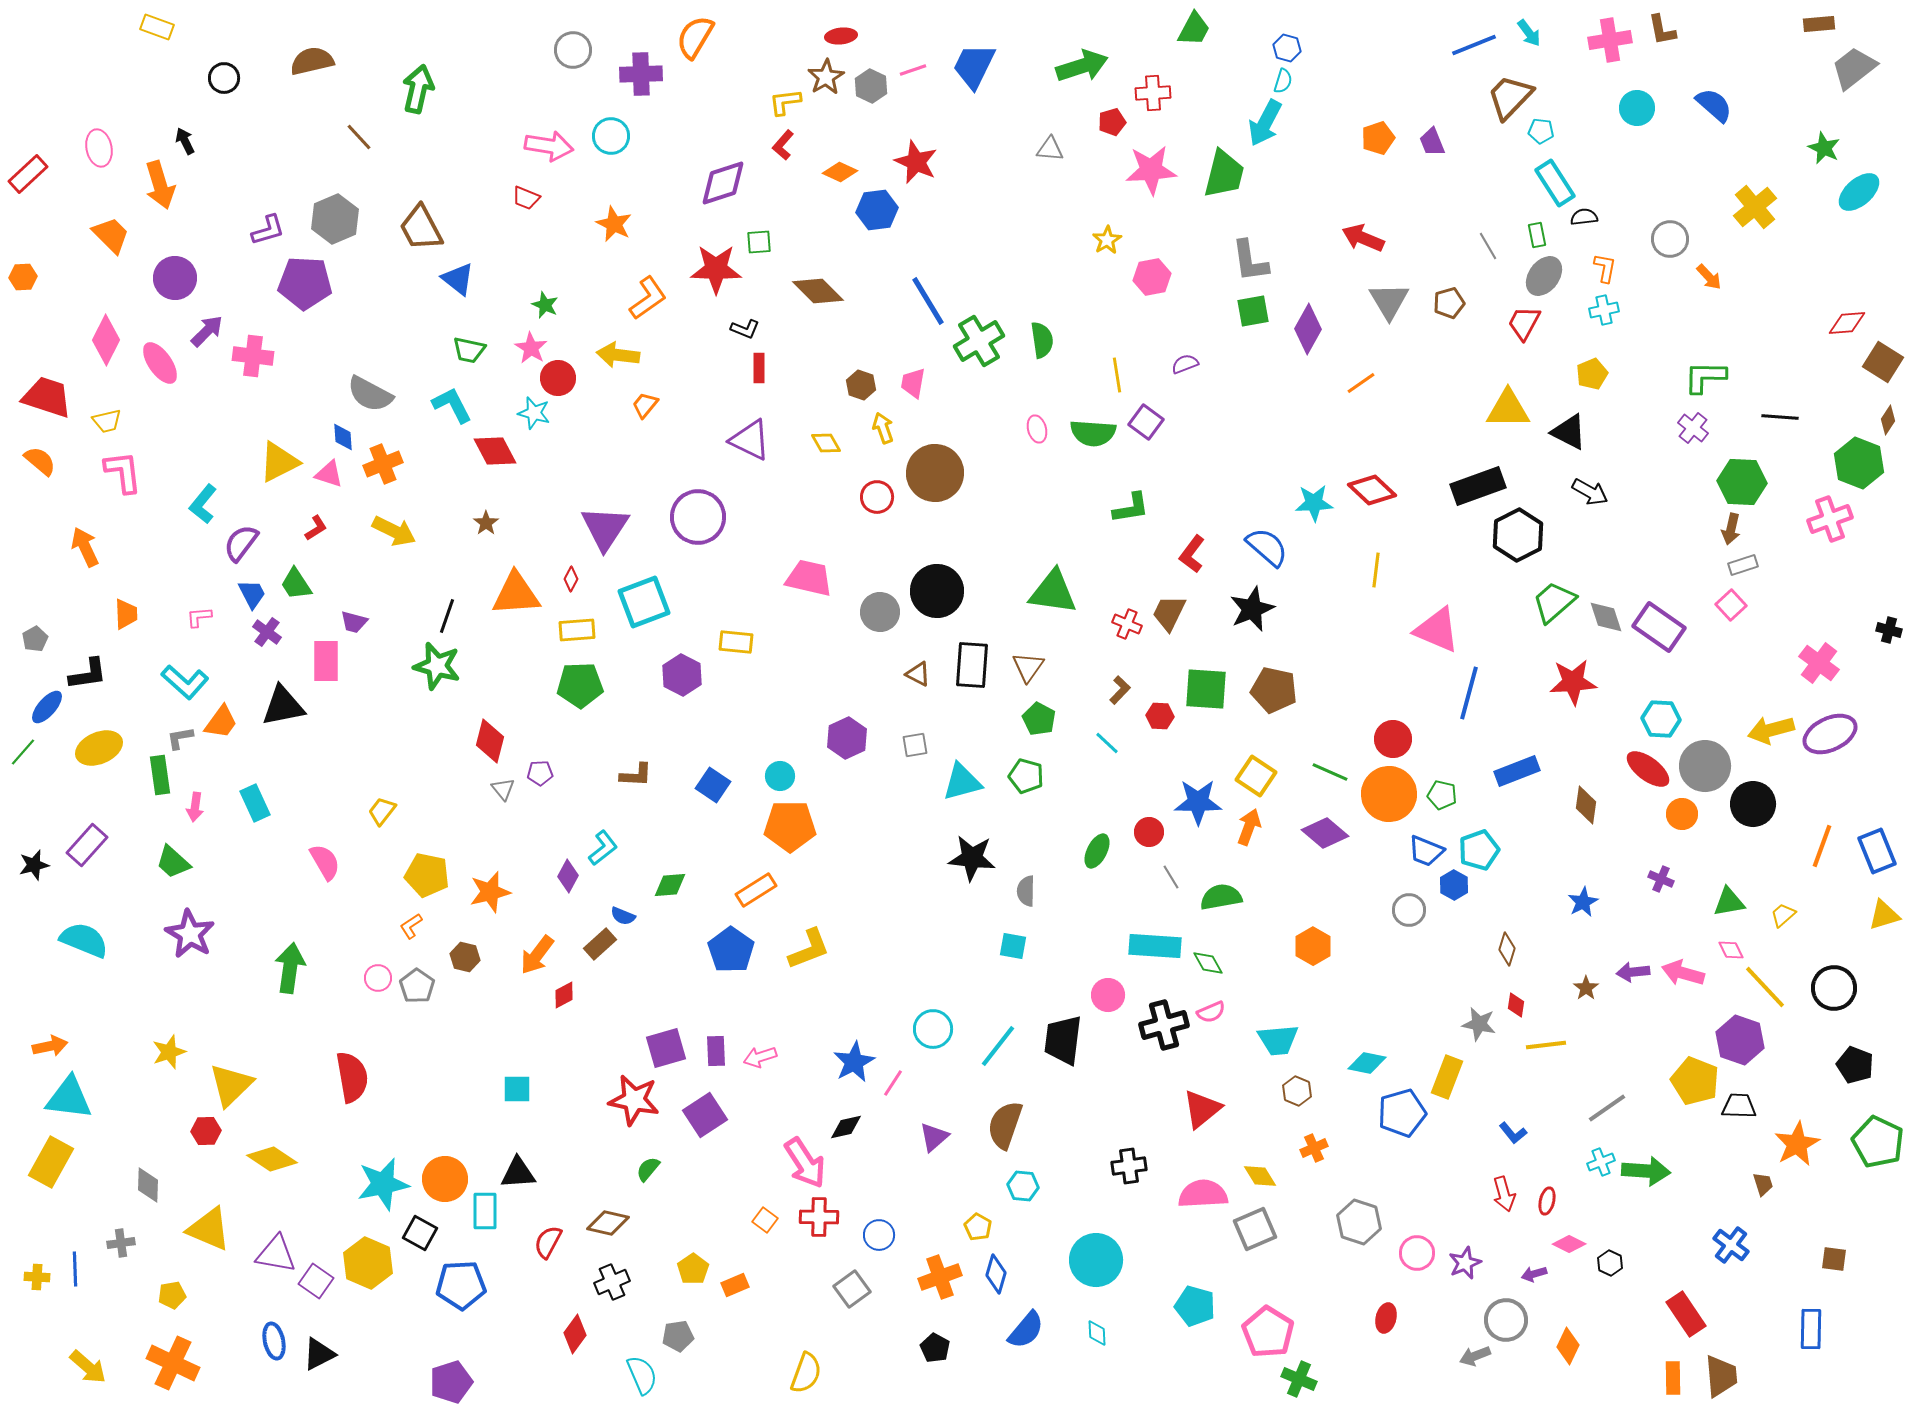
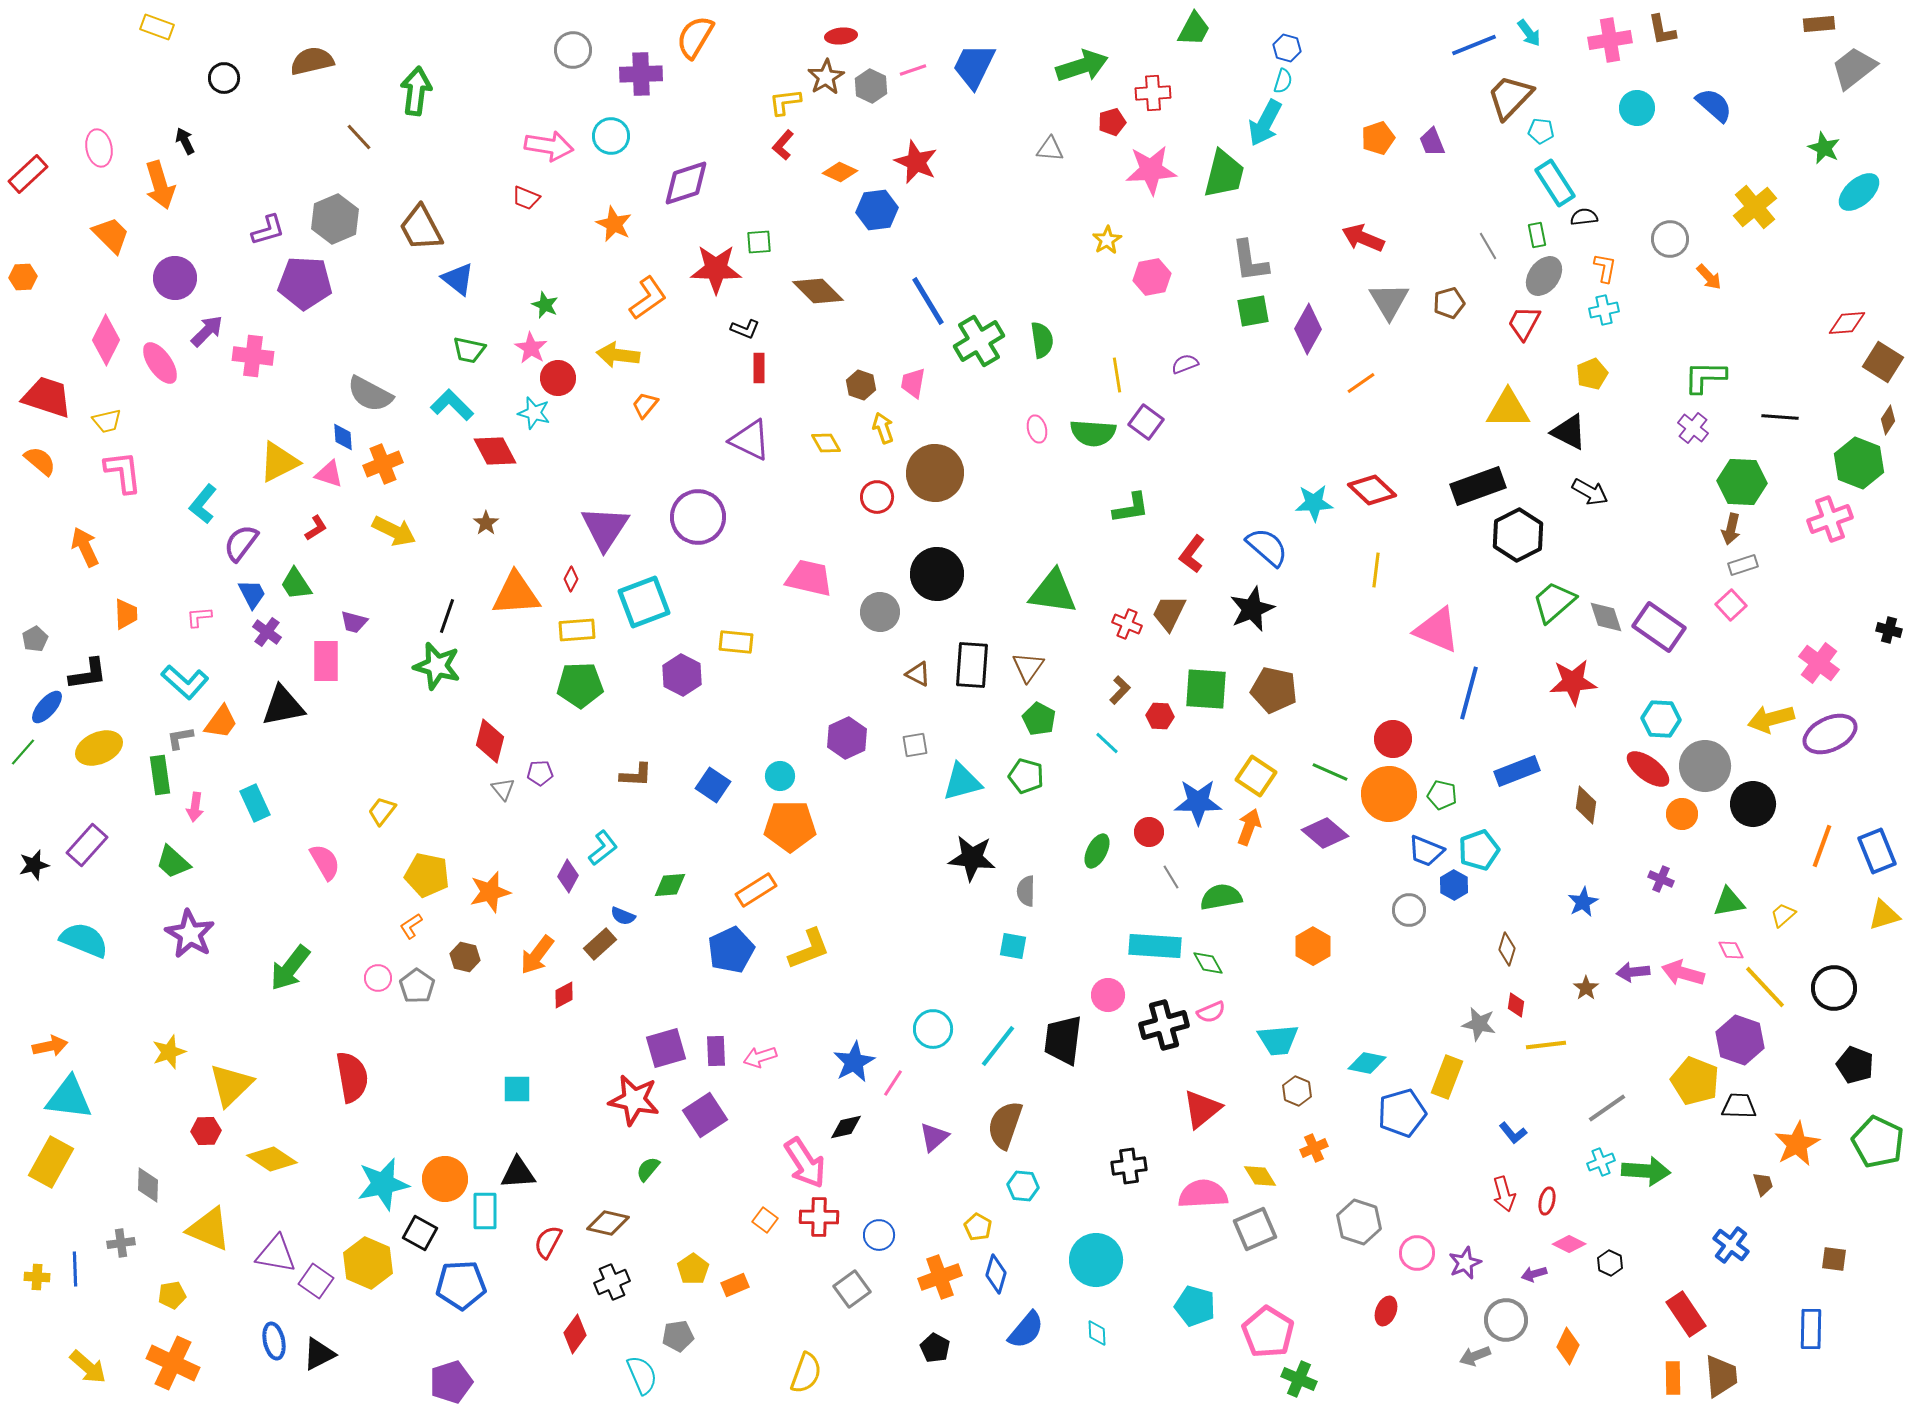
green arrow at (418, 89): moved 2 px left, 2 px down; rotated 6 degrees counterclockwise
purple diamond at (723, 183): moved 37 px left
cyan L-shape at (452, 405): rotated 18 degrees counterclockwise
black circle at (937, 591): moved 17 px up
yellow arrow at (1771, 730): moved 11 px up
blue pentagon at (731, 950): rotated 12 degrees clockwise
green arrow at (290, 968): rotated 150 degrees counterclockwise
red ellipse at (1386, 1318): moved 7 px up; rotated 8 degrees clockwise
